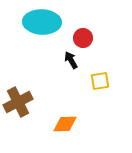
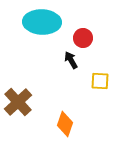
yellow square: rotated 12 degrees clockwise
brown cross: rotated 16 degrees counterclockwise
orange diamond: rotated 70 degrees counterclockwise
